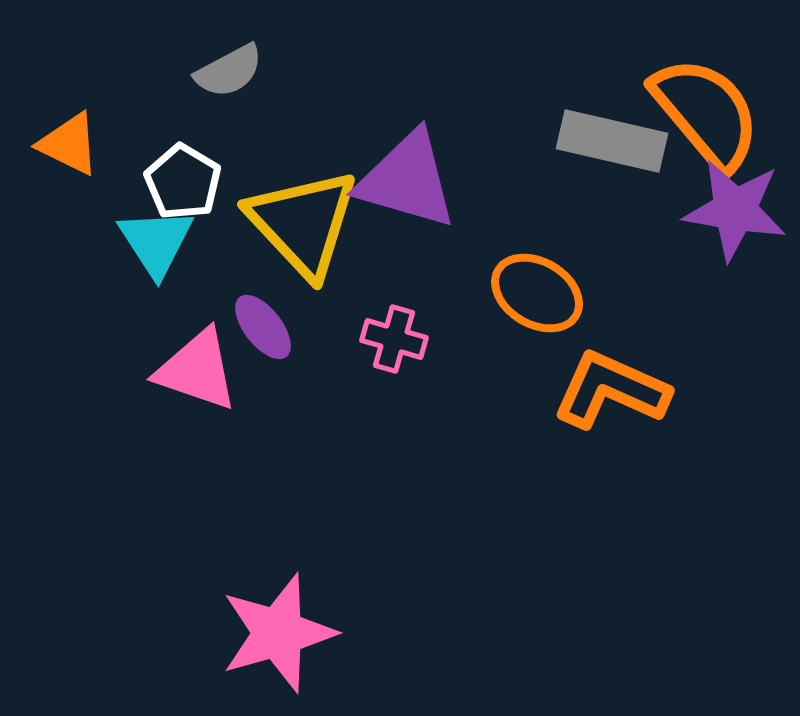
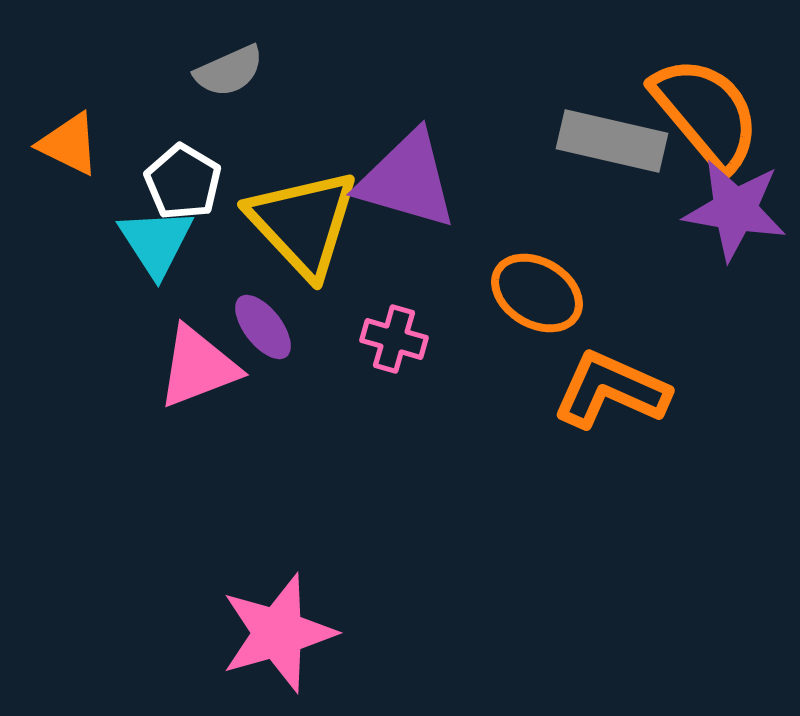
gray semicircle: rotated 4 degrees clockwise
pink triangle: moved 1 px right, 3 px up; rotated 40 degrees counterclockwise
